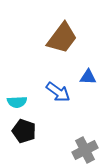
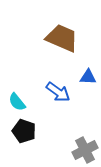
brown trapezoid: rotated 104 degrees counterclockwise
cyan semicircle: rotated 54 degrees clockwise
